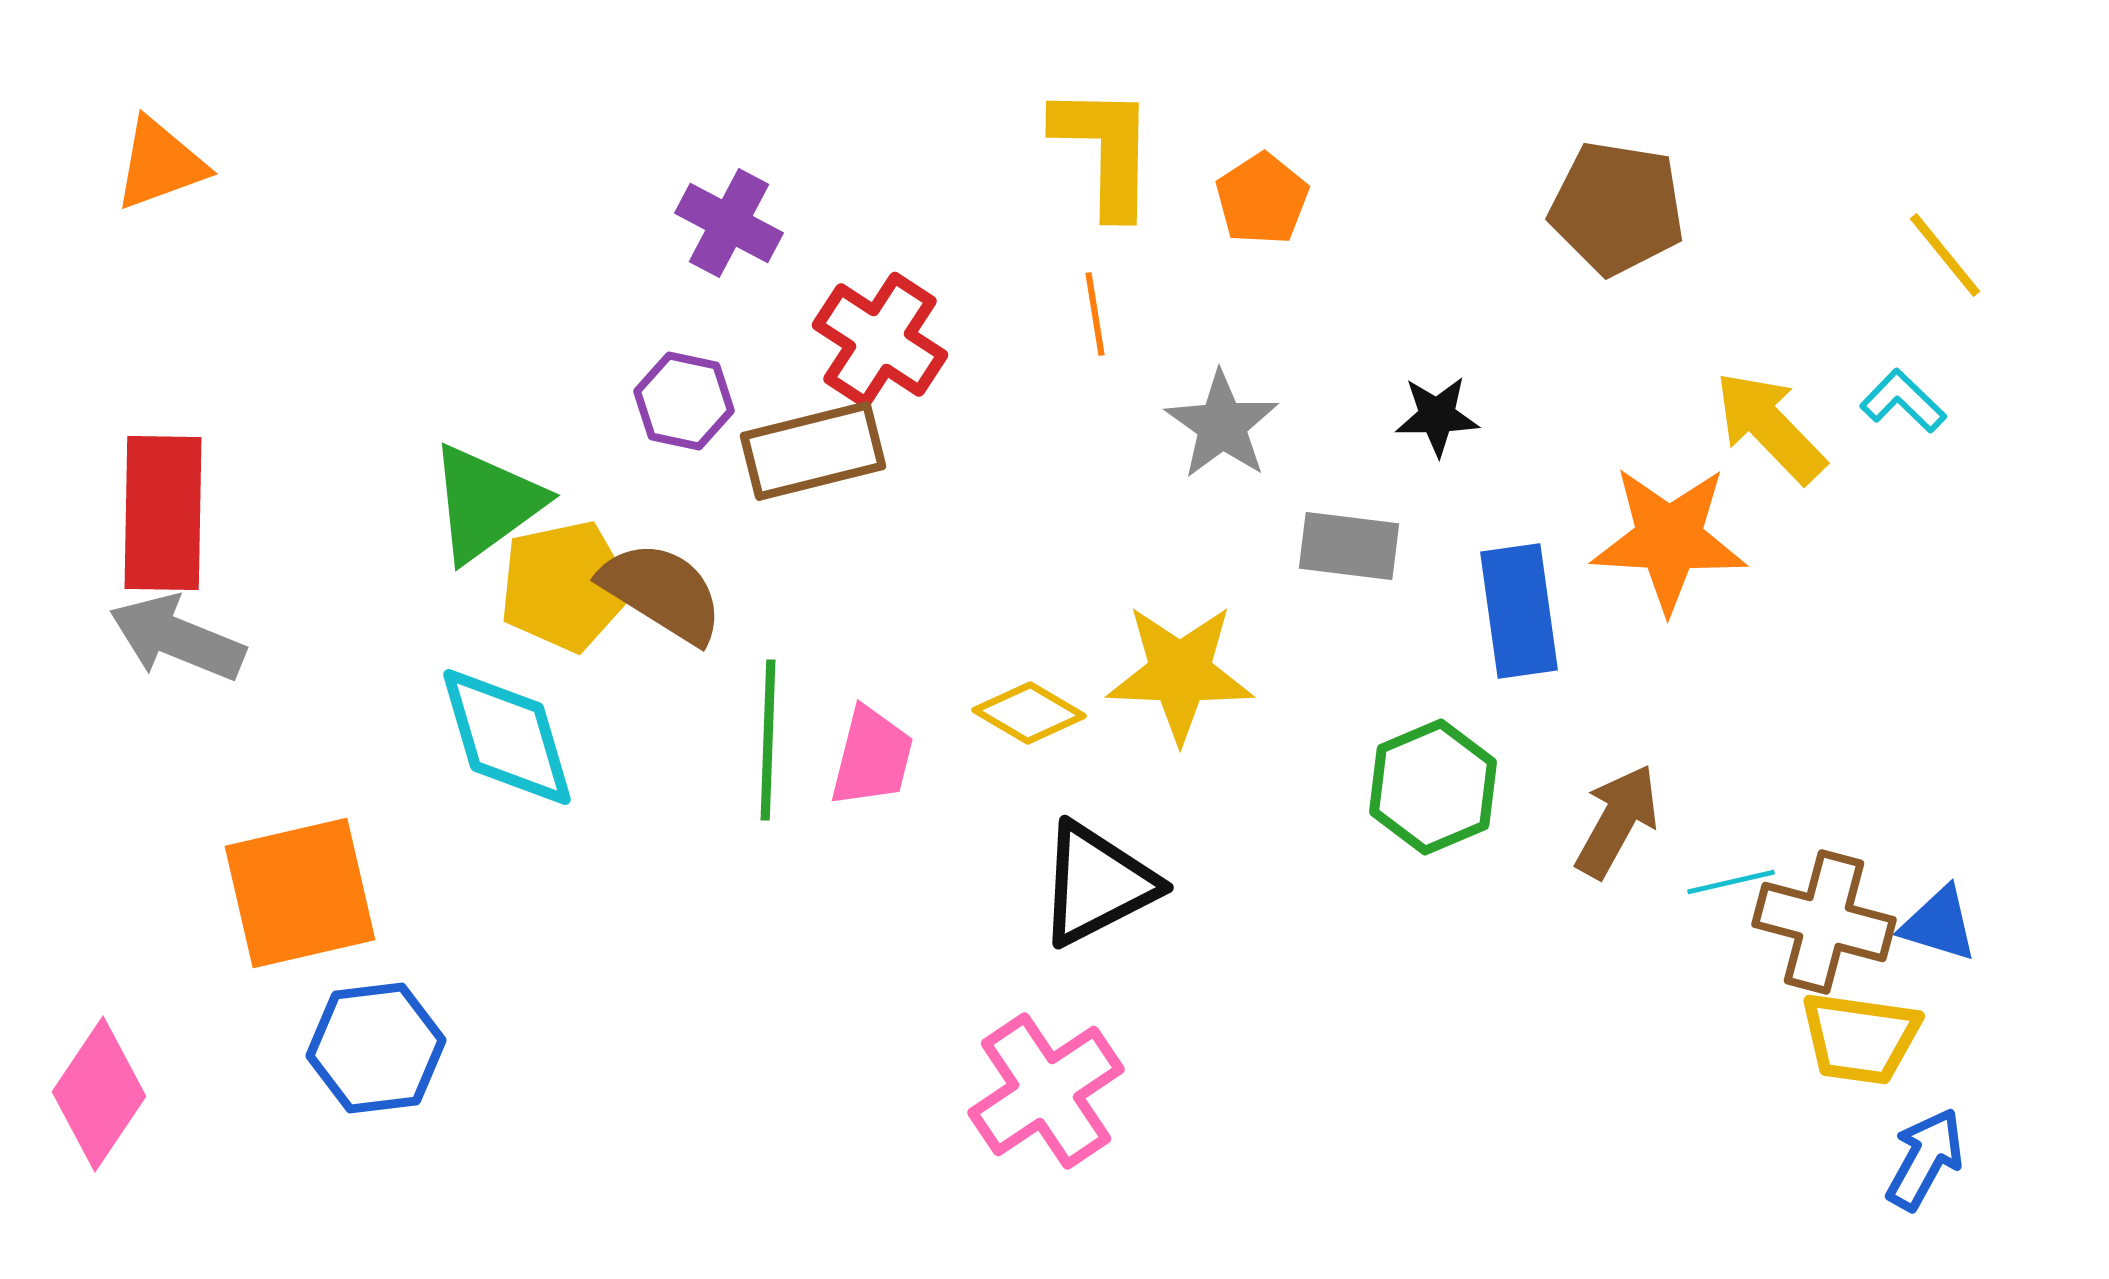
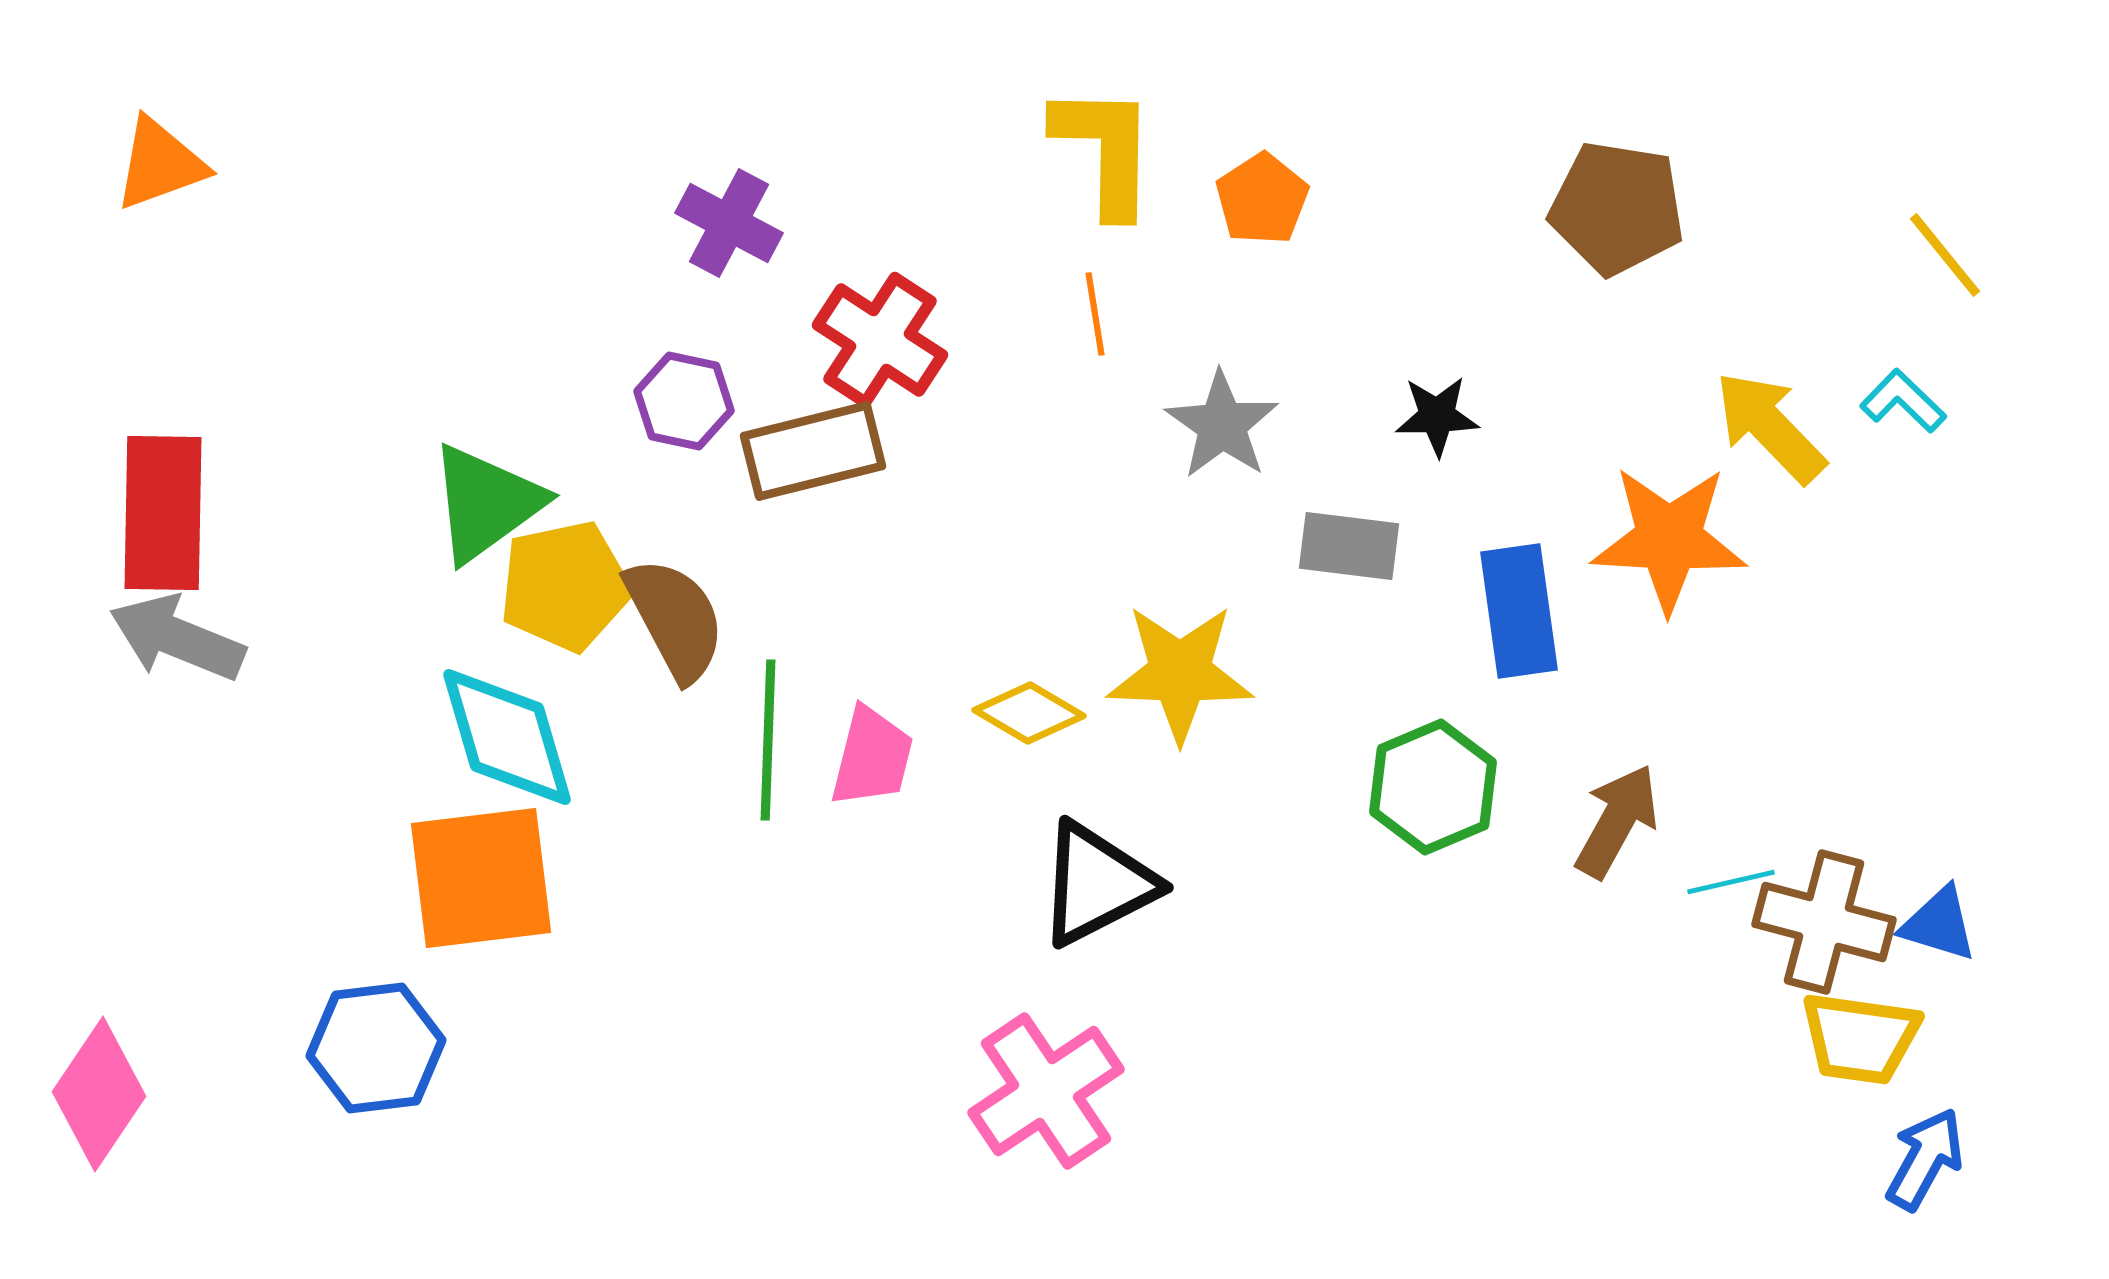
brown semicircle: moved 13 px right, 27 px down; rotated 30 degrees clockwise
orange square: moved 181 px right, 15 px up; rotated 6 degrees clockwise
